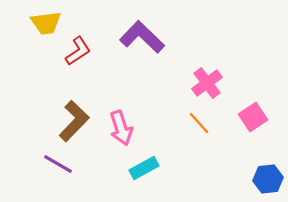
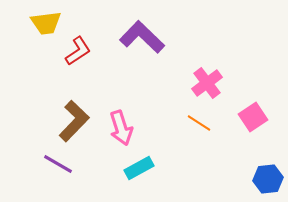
orange line: rotated 15 degrees counterclockwise
cyan rectangle: moved 5 px left
